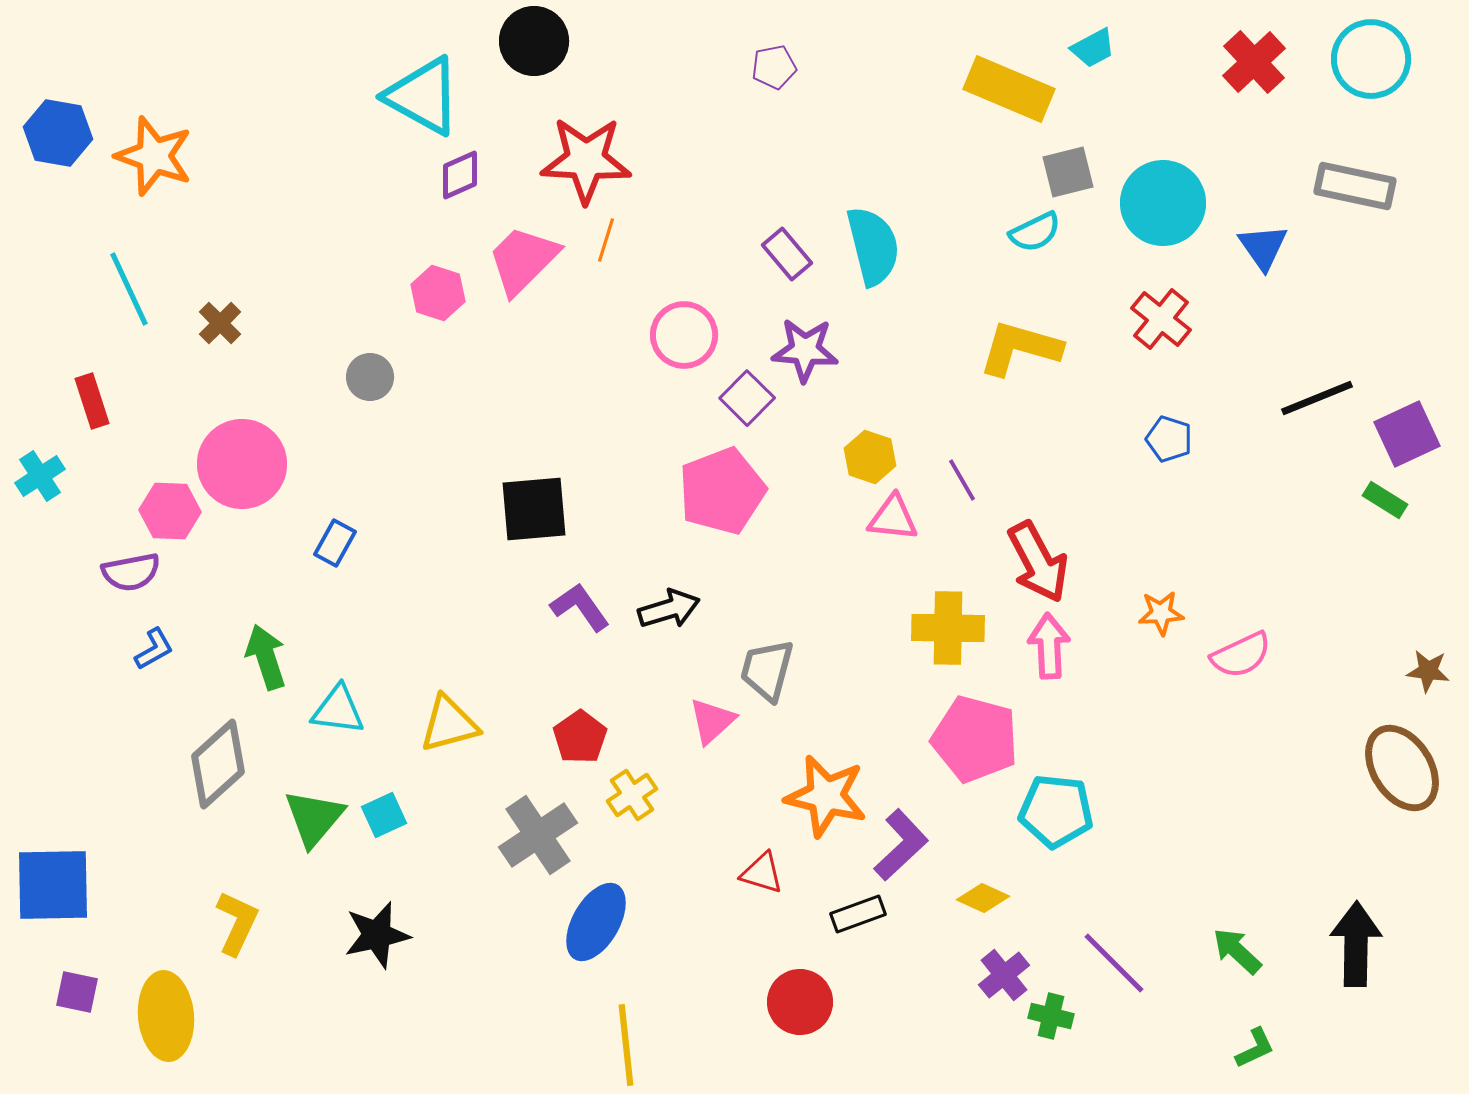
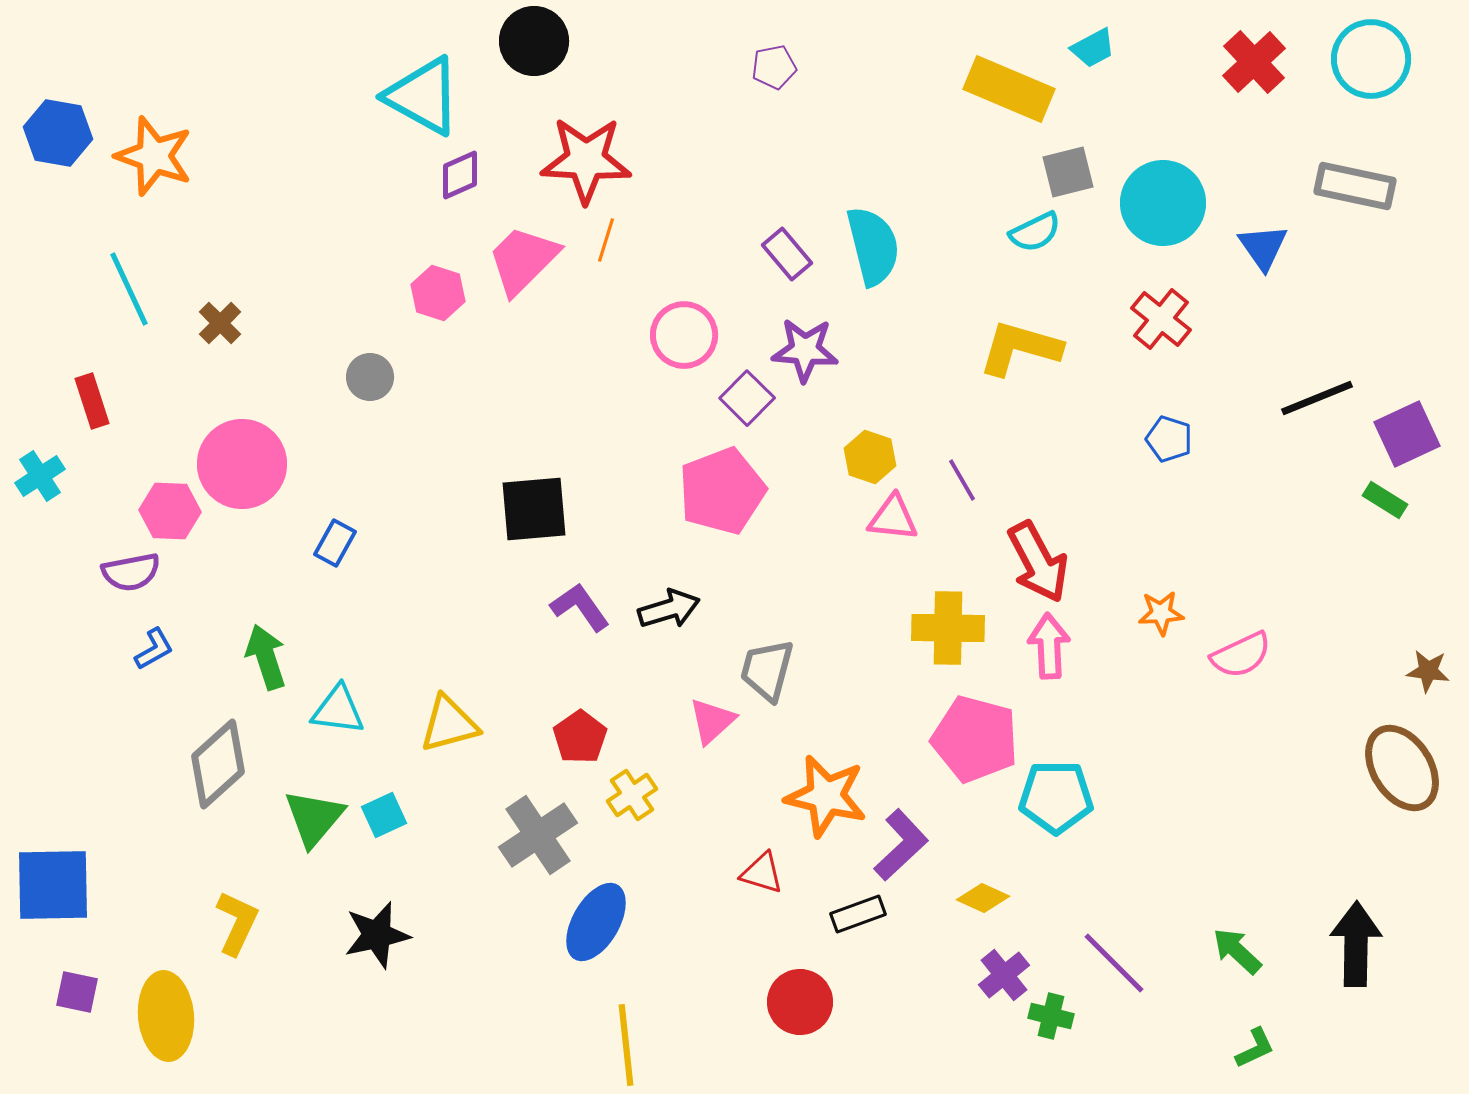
cyan pentagon at (1056, 811): moved 14 px up; rotated 6 degrees counterclockwise
